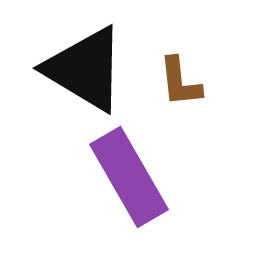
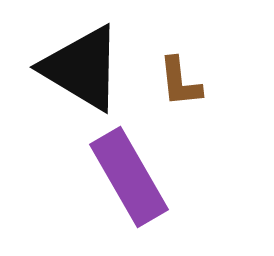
black triangle: moved 3 px left, 1 px up
